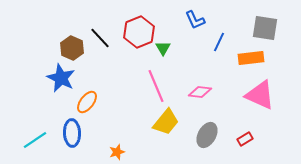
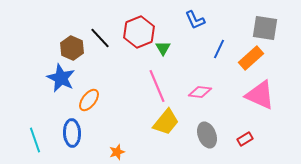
blue line: moved 7 px down
orange rectangle: rotated 35 degrees counterclockwise
pink line: moved 1 px right
orange ellipse: moved 2 px right, 2 px up
gray ellipse: rotated 50 degrees counterclockwise
cyan line: rotated 75 degrees counterclockwise
